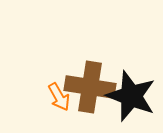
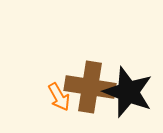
black star: moved 3 px left, 4 px up
